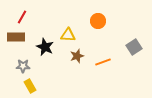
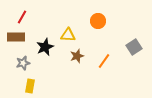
black star: rotated 24 degrees clockwise
orange line: moved 1 px right, 1 px up; rotated 35 degrees counterclockwise
gray star: moved 3 px up; rotated 16 degrees counterclockwise
yellow rectangle: rotated 40 degrees clockwise
